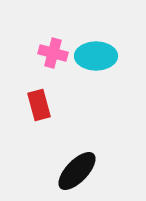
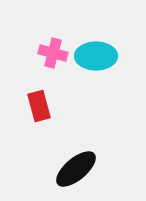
red rectangle: moved 1 px down
black ellipse: moved 1 px left, 2 px up; rotated 6 degrees clockwise
